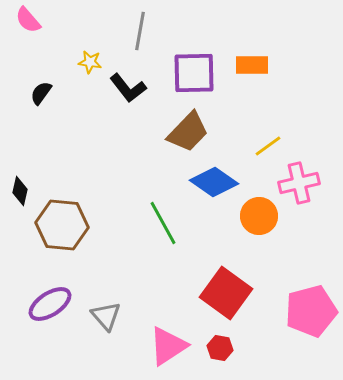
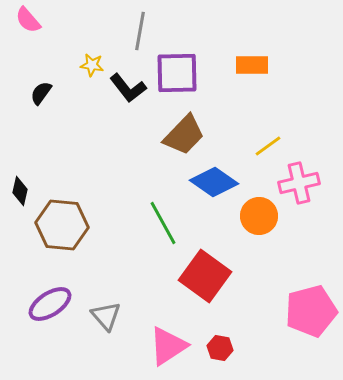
yellow star: moved 2 px right, 3 px down
purple square: moved 17 px left
brown trapezoid: moved 4 px left, 3 px down
red square: moved 21 px left, 17 px up
